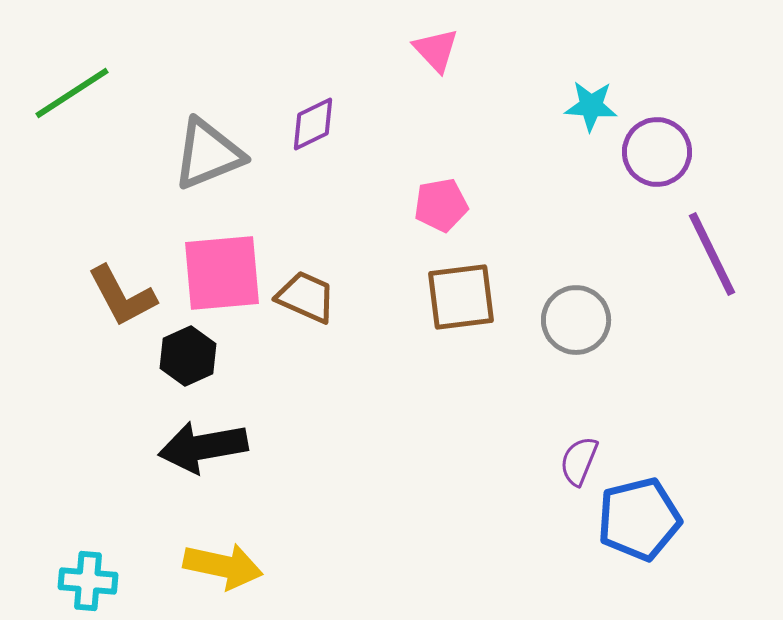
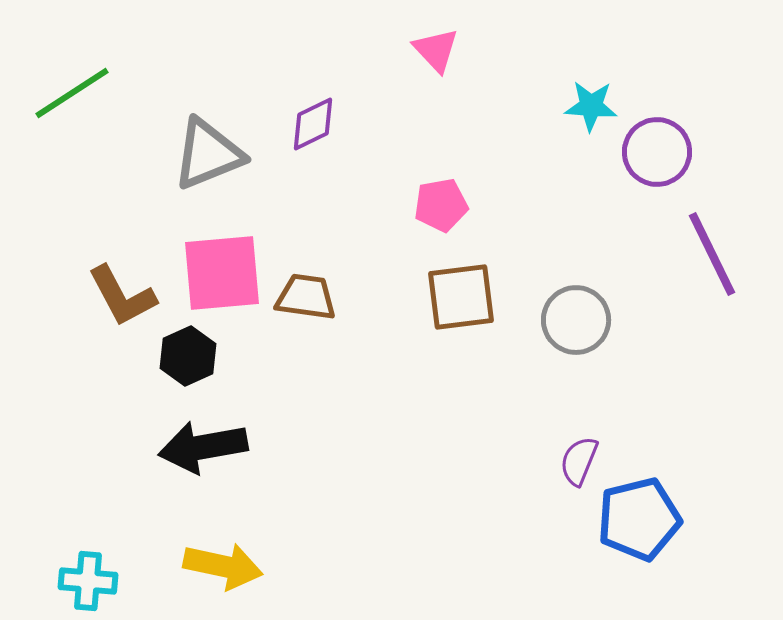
brown trapezoid: rotated 16 degrees counterclockwise
